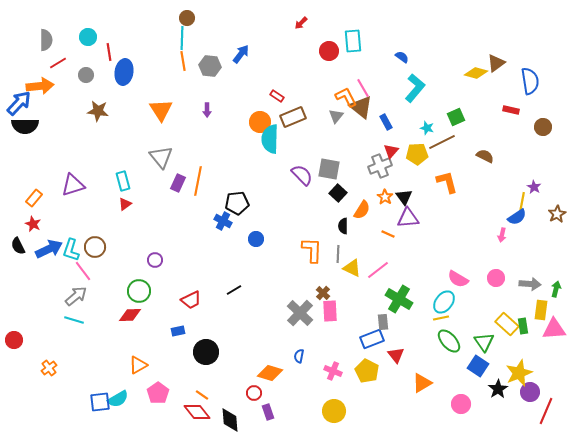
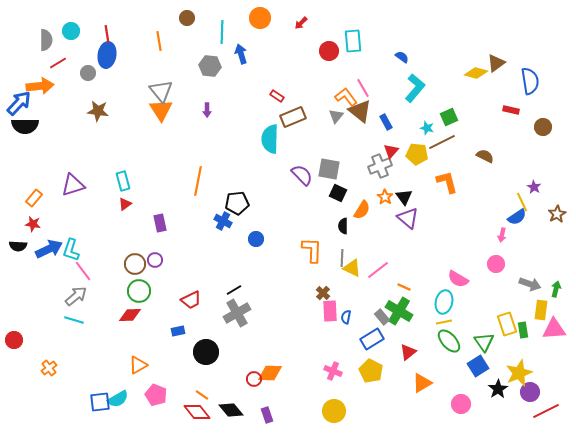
cyan circle at (88, 37): moved 17 px left, 6 px up
cyan line at (182, 38): moved 40 px right, 6 px up
red line at (109, 52): moved 2 px left, 18 px up
blue arrow at (241, 54): rotated 54 degrees counterclockwise
orange line at (183, 61): moved 24 px left, 20 px up
blue ellipse at (124, 72): moved 17 px left, 17 px up
gray circle at (86, 75): moved 2 px right, 2 px up
orange L-shape at (346, 97): rotated 10 degrees counterclockwise
brown triangle at (361, 107): moved 1 px left, 4 px down
green square at (456, 117): moved 7 px left
orange circle at (260, 122): moved 104 px up
yellow pentagon at (417, 154): rotated 10 degrees clockwise
gray triangle at (161, 157): moved 66 px up
purple rectangle at (178, 183): moved 18 px left, 40 px down; rotated 36 degrees counterclockwise
black square at (338, 193): rotated 18 degrees counterclockwise
yellow line at (522, 202): rotated 36 degrees counterclockwise
purple triangle at (408, 218): rotated 45 degrees clockwise
red star at (33, 224): rotated 14 degrees counterclockwise
orange line at (388, 234): moved 16 px right, 53 px down
black semicircle at (18, 246): rotated 60 degrees counterclockwise
brown circle at (95, 247): moved 40 px right, 17 px down
gray line at (338, 254): moved 4 px right, 4 px down
pink circle at (496, 278): moved 14 px up
gray arrow at (530, 284): rotated 15 degrees clockwise
green cross at (399, 299): moved 12 px down
cyan ellipse at (444, 302): rotated 25 degrees counterclockwise
gray cross at (300, 313): moved 63 px left; rotated 16 degrees clockwise
yellow line at (441, 318): moved 3 px right, 4 px down
gray rectangle at (383, 322): moved 1 px left, 5 px up; rotated 35 degrees counterclockwise
yellow rectangle at (507, 324): rotated 30 degrees clockwise
green rectangle at (523, 326): moved 4 px down
blue rectangle at (372, 339): rotated 10 degrees counterclockwise
red triangle at (396, 355): moved 12 px right, 3 px up; rotated 30 degrees clockwise
blue semicircle at (299, 356): moved 47 px right, 39 px up
blue square at (478, 366): rotated 25 degrees clockwise
yellow pentagon at (367, 371): moved 4 px right
orange diamond at (270, 373): rotated 15 degrees counterclockwise
pink pentagon at (158, 393): moved 2 px left, 2 px down; rotated 15 degrees counterclockwise
red circle at (254, 393): moved 14 px up
red line at (546, 411): rotated 40 degrees clockwise
purple rectangle at (268, 412): moved 1 px left, 3 px down
black diamond at (230, 420): moved 1 px right, 10 px up; rotated 35 degrees counterclockwise
